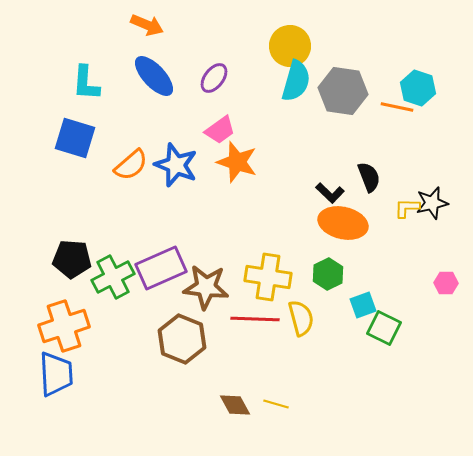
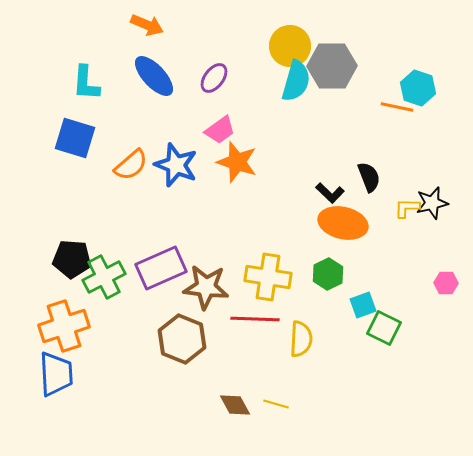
gray hexagon: moved 11 px left, 25 px up; rotated 9 degrees counterclockwise
green cross: moved 9 px left
yellow semicircle: moved 21 px down; rotated 18 degrees clockwise
